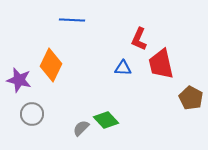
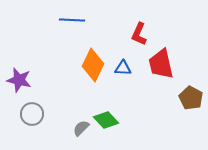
red L-shape: moved 5 px up
orange diamond: moved 42 px right
